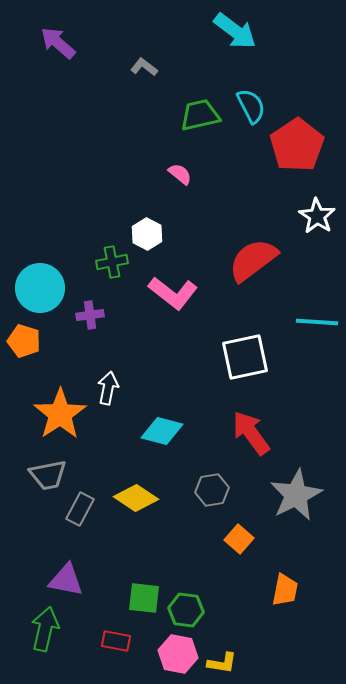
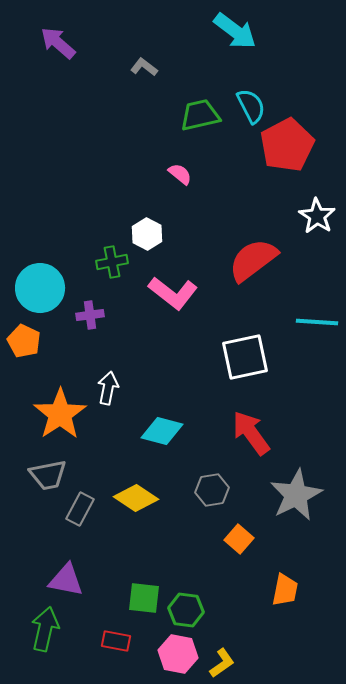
red pentagon: moved 10 px left; rotated 6 degrees clockwise
orange pentagon: rotated 8 degrees clockwise
yellow L-shape: rotated 44 degrees counterclockwise
